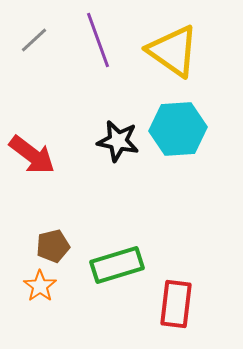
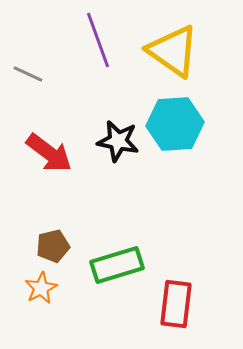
gray line: moved 6 px left, 34 px down; rotated 68 degrees clockwise
cyan hexagon: moved 3 px left, 5 px up
red arrow: moved 17 px right, 2 px up
orange star: moved 1 px right, 2 px down; rotated 8 degrees clockwise
